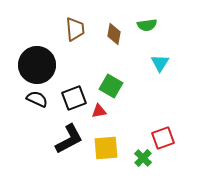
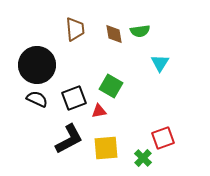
green semicircle: moved 7 px left, 6 px down
brown diamond: rotated 20 degrees counterclockwise
